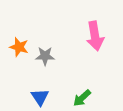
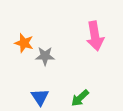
orange star: moved 5 px right, 4 px up
green arrow: moved 2 px left
